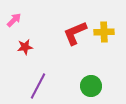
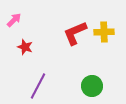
red star: rotated 28 degrees clockwise
green circle: moved 1 px right
